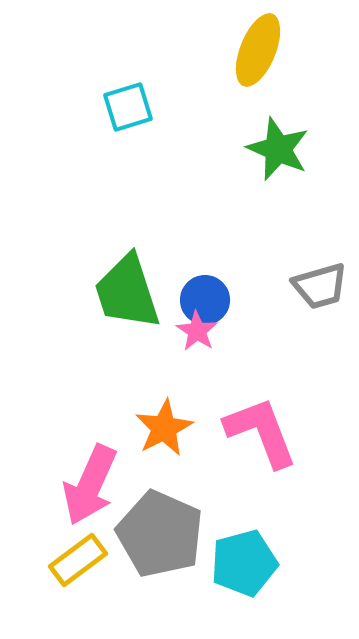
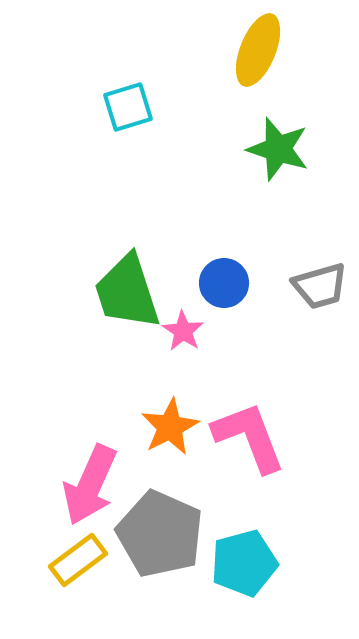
green star: rotated 6 degrees counterclockwise
blue circle: moved 19 px right, 17 px up
pink star: moved 14 px left
orange star: moved 6 px right, 1 px up
pink L-shape: moved 12 px left, 5 px down
